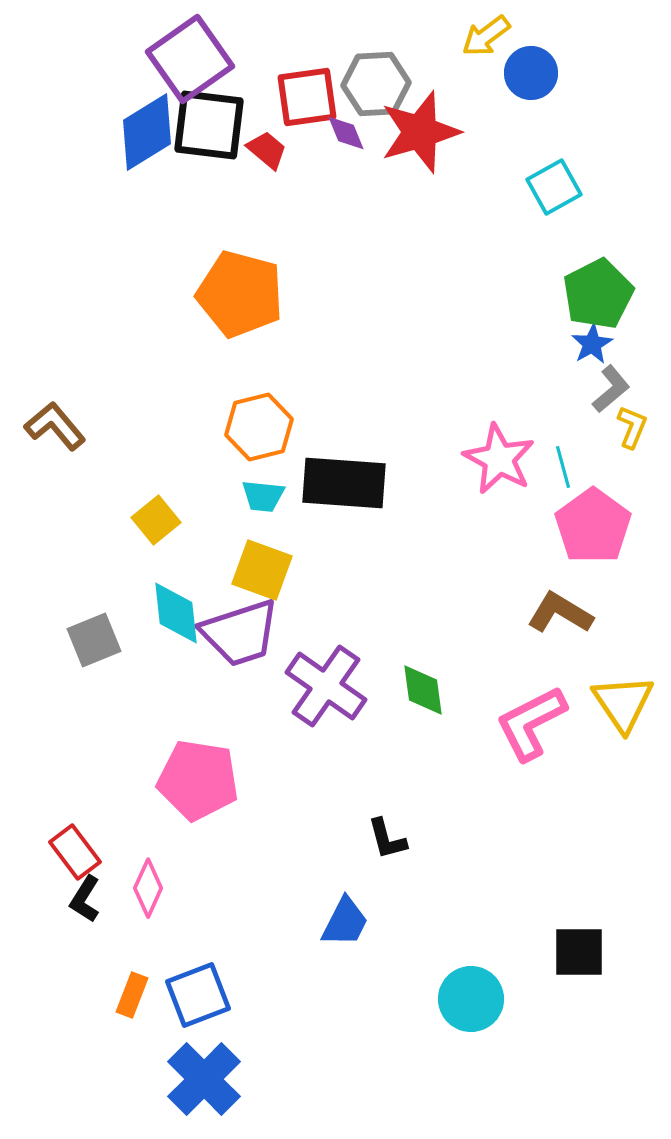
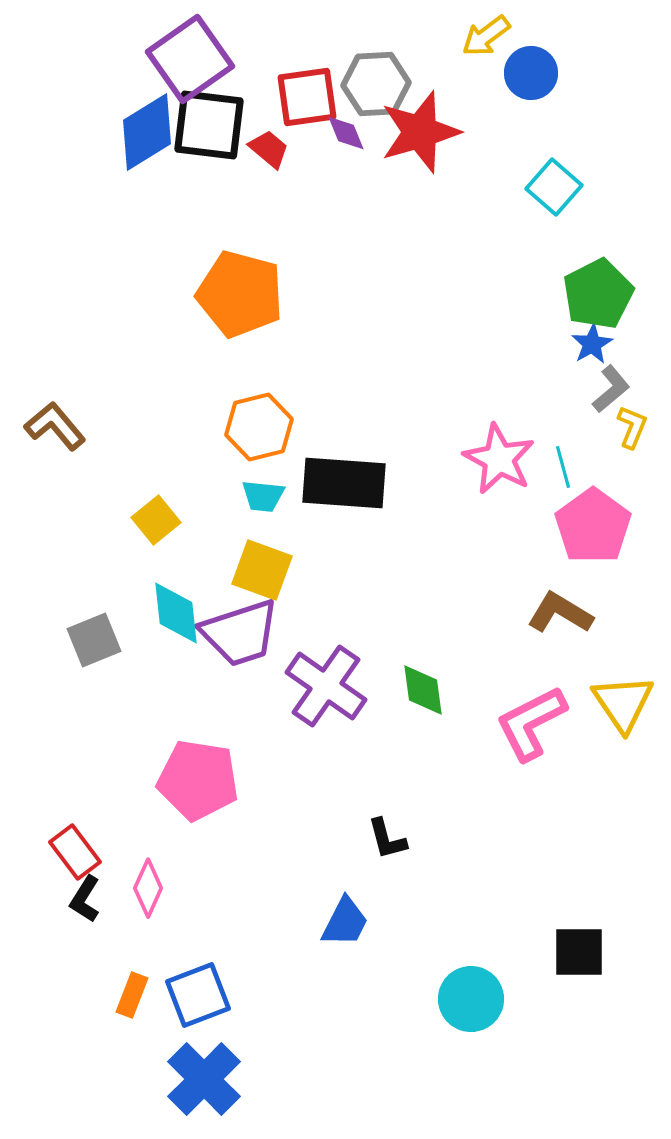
red trapezoid at (267, 150): moved 2 px right, 1 px up
cyan square at (554, 187): rotated 20 degrees counterclockwise
